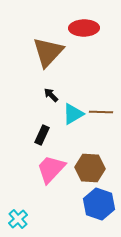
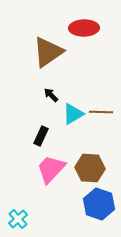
brown triangle: rotated 12 degrees clockwise
black rectangle: moved 1 px left, 1 px down
